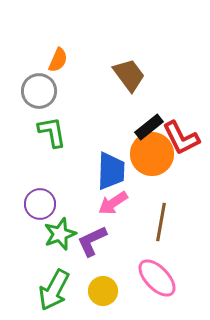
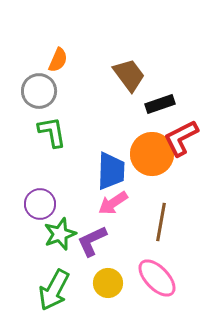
black rectangle: moved 11 px right, 23 px up; rotated 20 degrees clockwise
red L-shape: rotated 90 degrees clockwise
yellow circle: moved 5 px right, 8 px up
